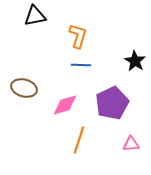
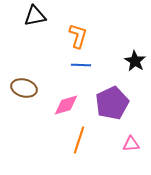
pink diamond: moved 1 px right
